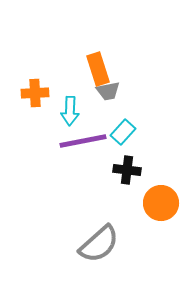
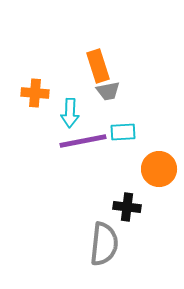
orange rectangle: moved 3 px up
orange cross: rotated 8 degrees clockwise
cyan arrow: moved 2 px down
cyan rectangle: rotated 45 degrees clockwise
black cross: moved 37 px down
orange circle: moved 2 px left, 34 px up
gray semicircle: moved 5 px right; rotated 42 degrees counterclockwise
